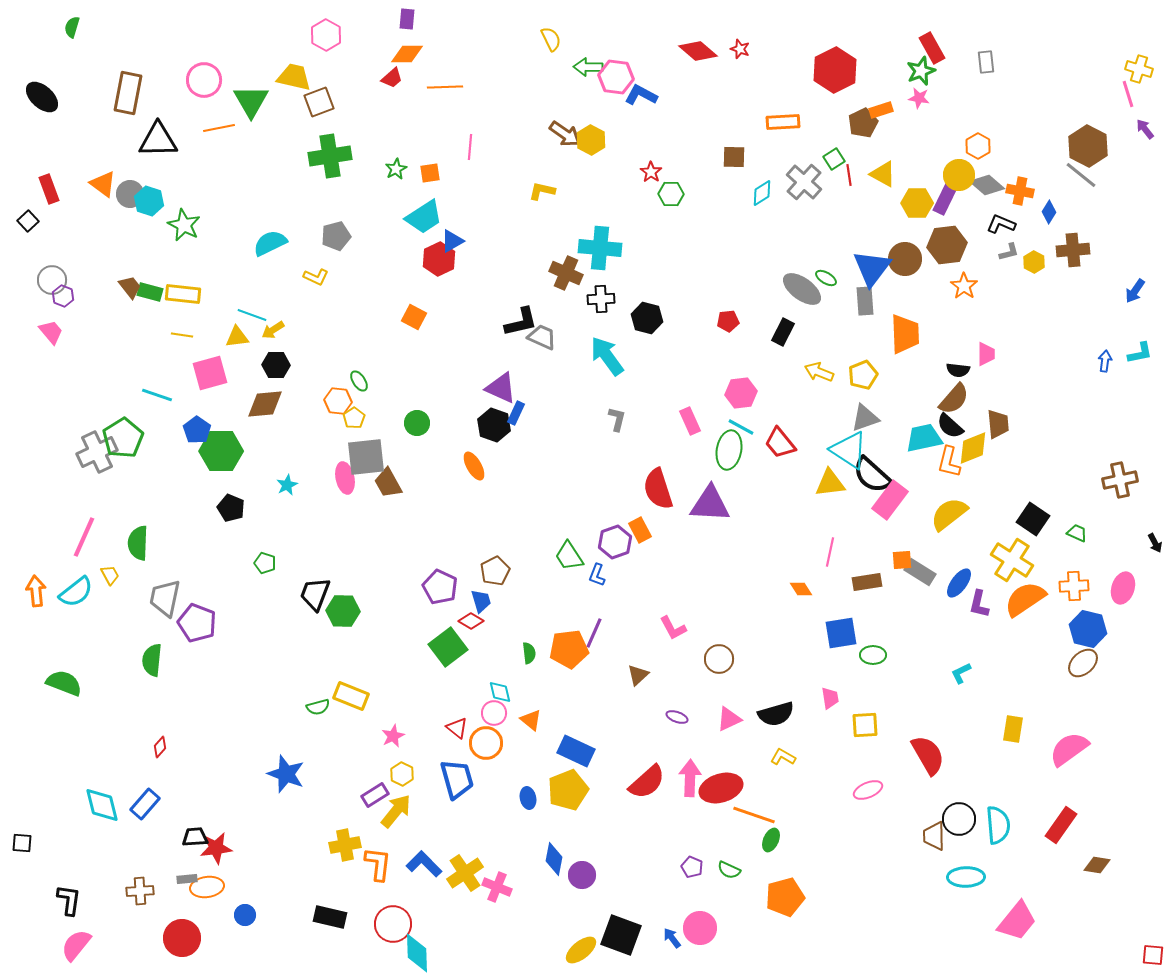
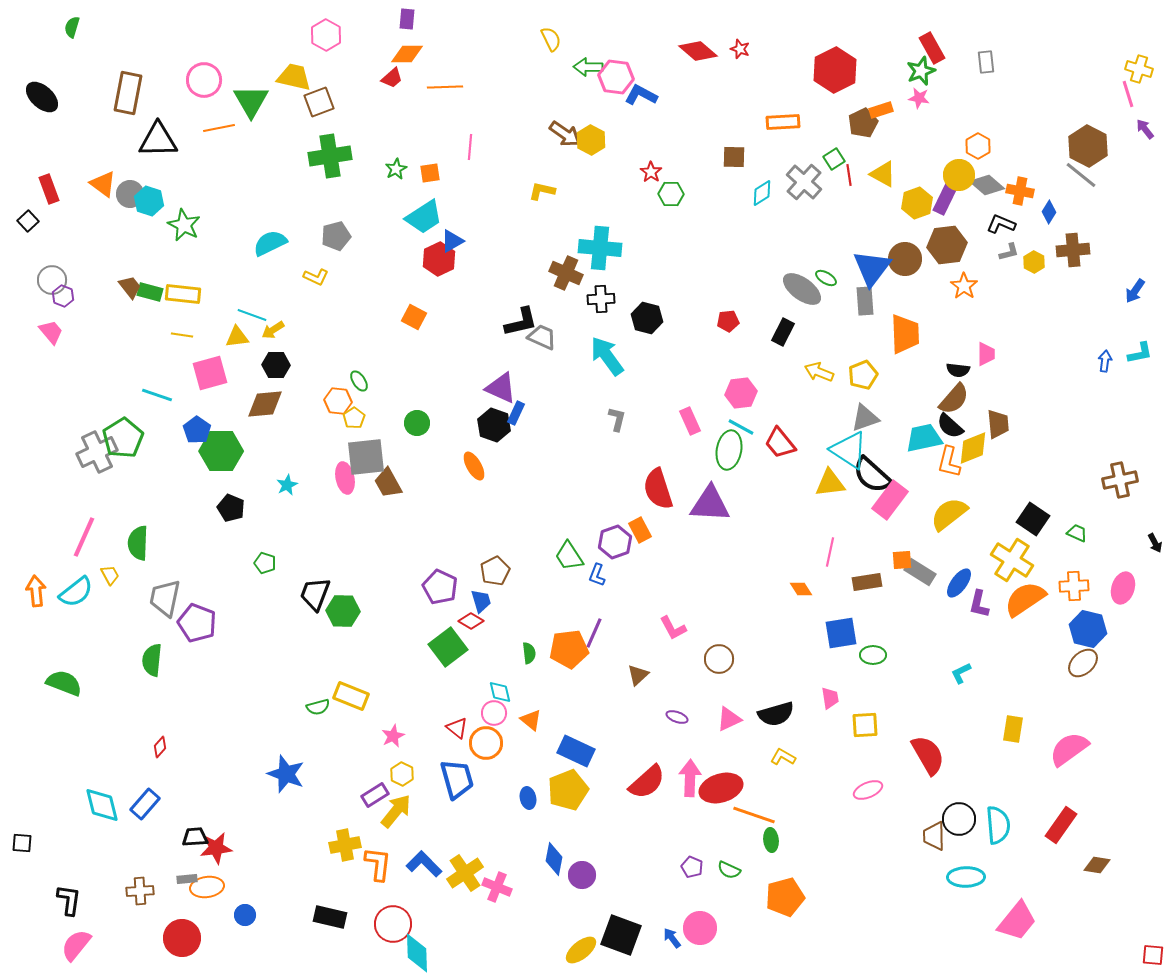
yellow hexagon at (917, 203): rotated 20 degrees counterclockwise
green ellipse at (771, 840): rotated 30 degrees counterclockwise
